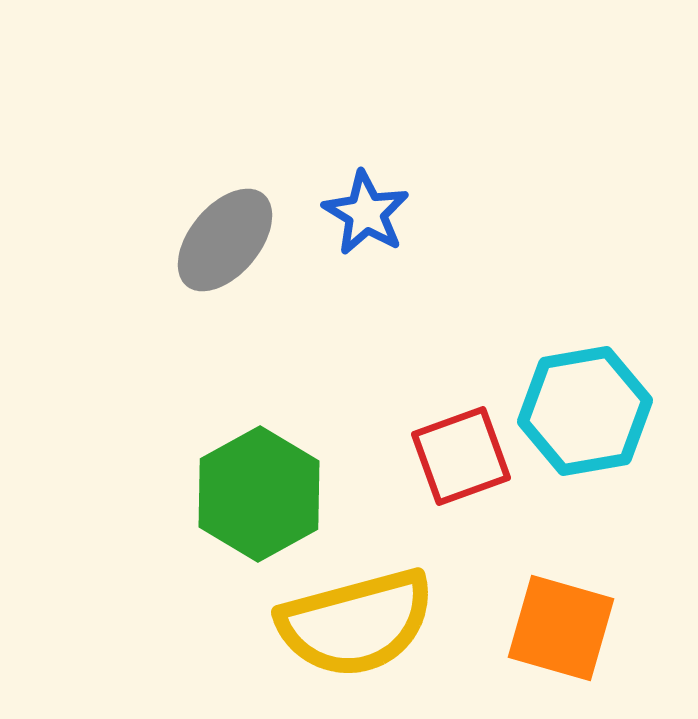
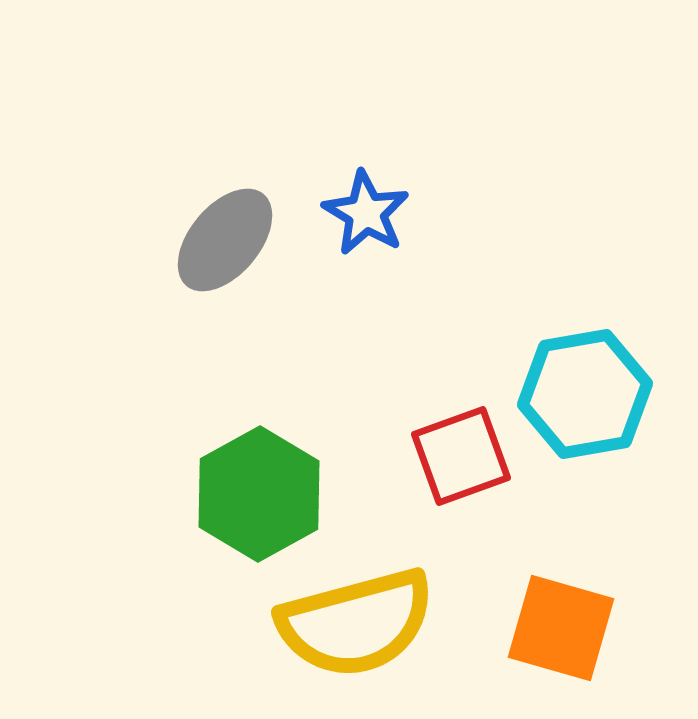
cyan hexagon: moved 17 px up
